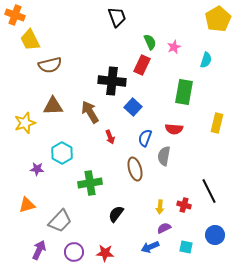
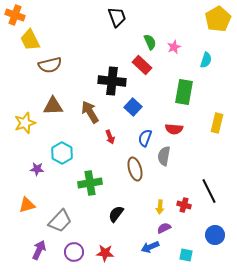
red rectangle: rotated 72 degrees counterclockwise
cyan square: moved 8 px down
